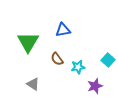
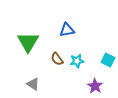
blue triangle: moved 4 px right
cyan square: rotated 16 degrees counterclockwise
cyan star: moved 1 px left, 6 px up
purple star: rotated 21 degrees counterclockwise
